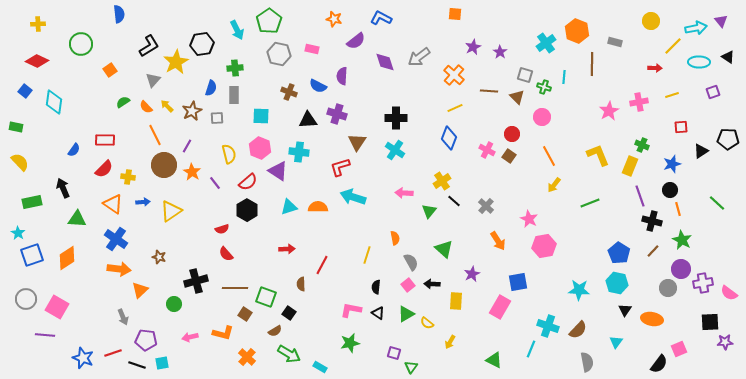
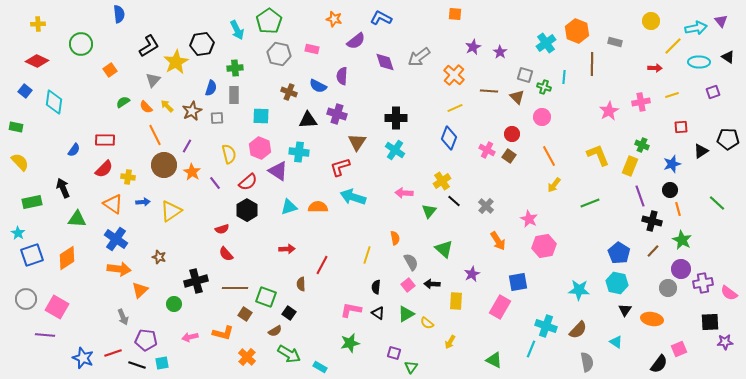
pink cross at (639, 102): moved 2 px right
cyan cross at (548, 326): moved 2 px left
cyan triangle at (616, 342): rotated 32 degrees counterclockwise
